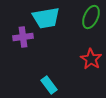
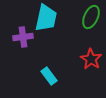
cyan trapezoid: rotated 68 degrees counterclockwise
cyan rectangle: moved 9 px up
